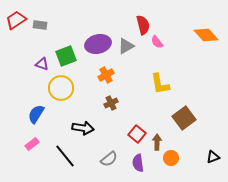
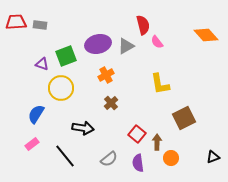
red trapezoid: moved 2 px down; rotated 30 degrees clockwise
brown cross: rotated 16 degrees counterclockwise
brown square: rotated 10 degrees clockwise
